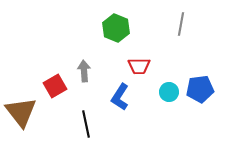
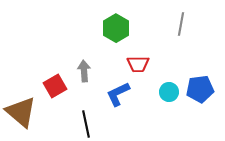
green hexagon: rotated 8 degrees clockwise
red trapezoid: moved 1 px left, 2 px up
blue L-shape: moved 2 px left, 3 px up; rotated 32 degrees clockwise
brown triangle: rotated 12 degrees counterclockwise
